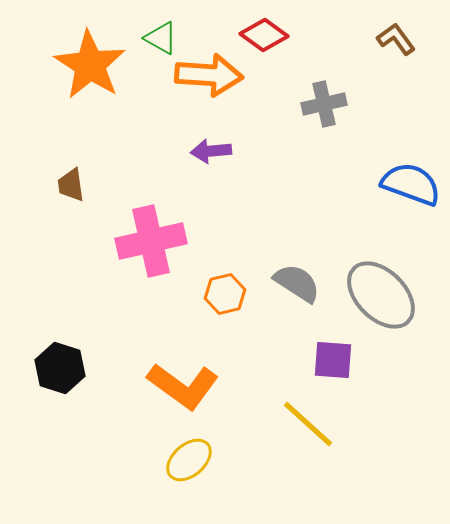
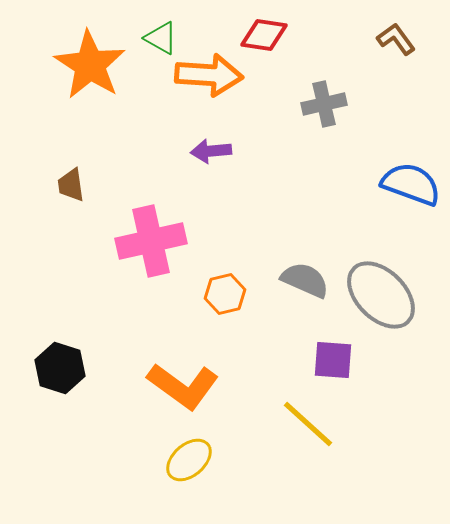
red diamond: rotated 27 degrees counterclockwise
gray semicircle: moved 8 px right, 3 px up; rotated 9 degrees counterclockwise
